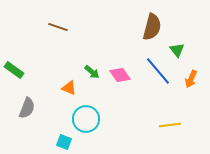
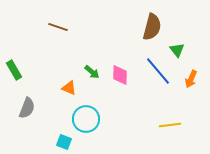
green rectangle: rotated 24 degrees clockwise
pink diamond: rotated 35 degrees clockwise
